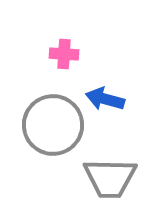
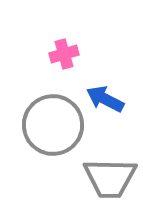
pink cross: rotated 20 degrees counterclockwise
blue arrow: rotated 12 degrees clockwise
